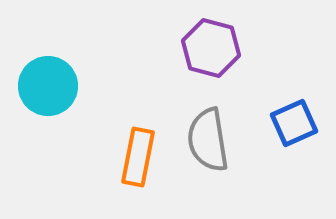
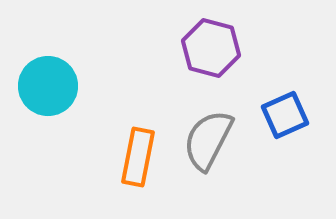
blue square: moved 9 px left, 8 px up
gray semicircle: rotated 36 degrees clockwise
